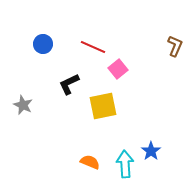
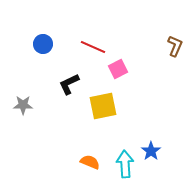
pink square: rotated 12 degrees clockwise
gray star: rotated 24 degrees counterclockwise
